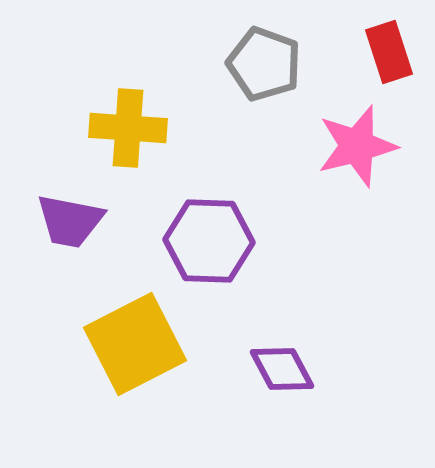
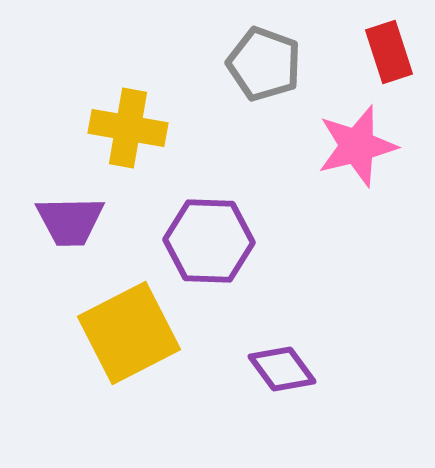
yellow cross: rotated 6 degrees clockwise
purple trapezoid: rotated 12 degrees counterclockwise
yellow square: moved 6 px left, 11 px up
purple diamond: rotated 8 degrees counterclockwise
